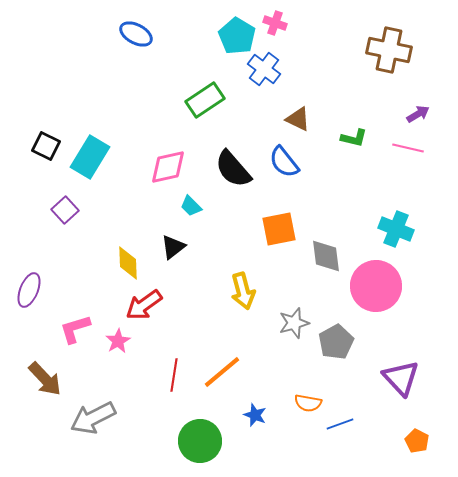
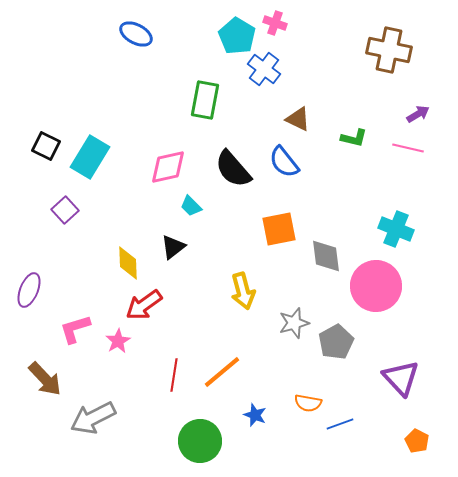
green rectangle: rotated 45 degrees counterclockwise
